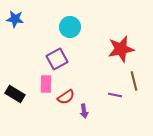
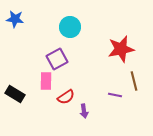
pink rectangle: moved 3 px up
